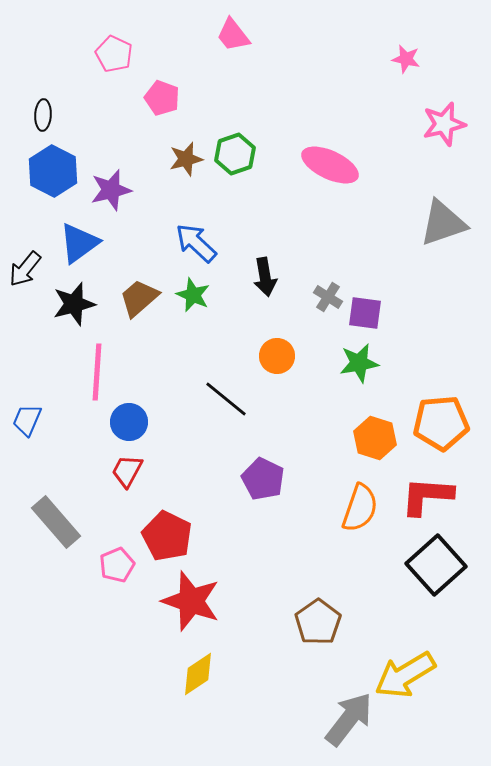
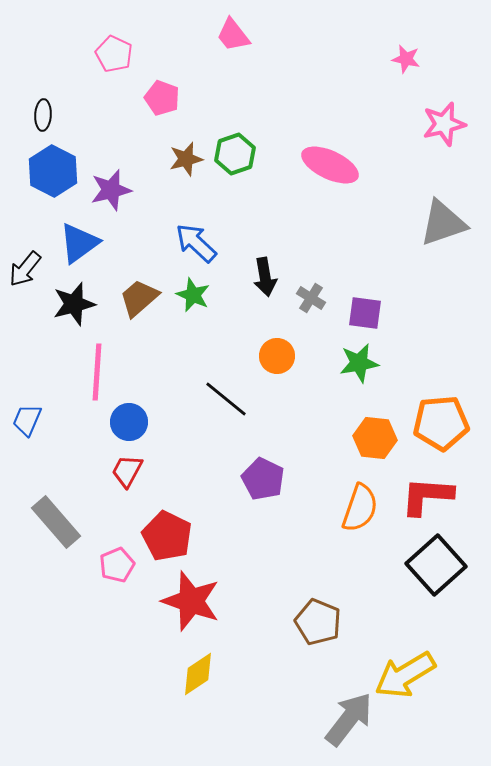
gray cross at (328, 297): moved 17 px left, 1 px down
orange hexagon at (375, 438): rotated 12 degrees counterclockwise
brown pentagon at (318, 622): rotated 15 degrees counterclockwise
